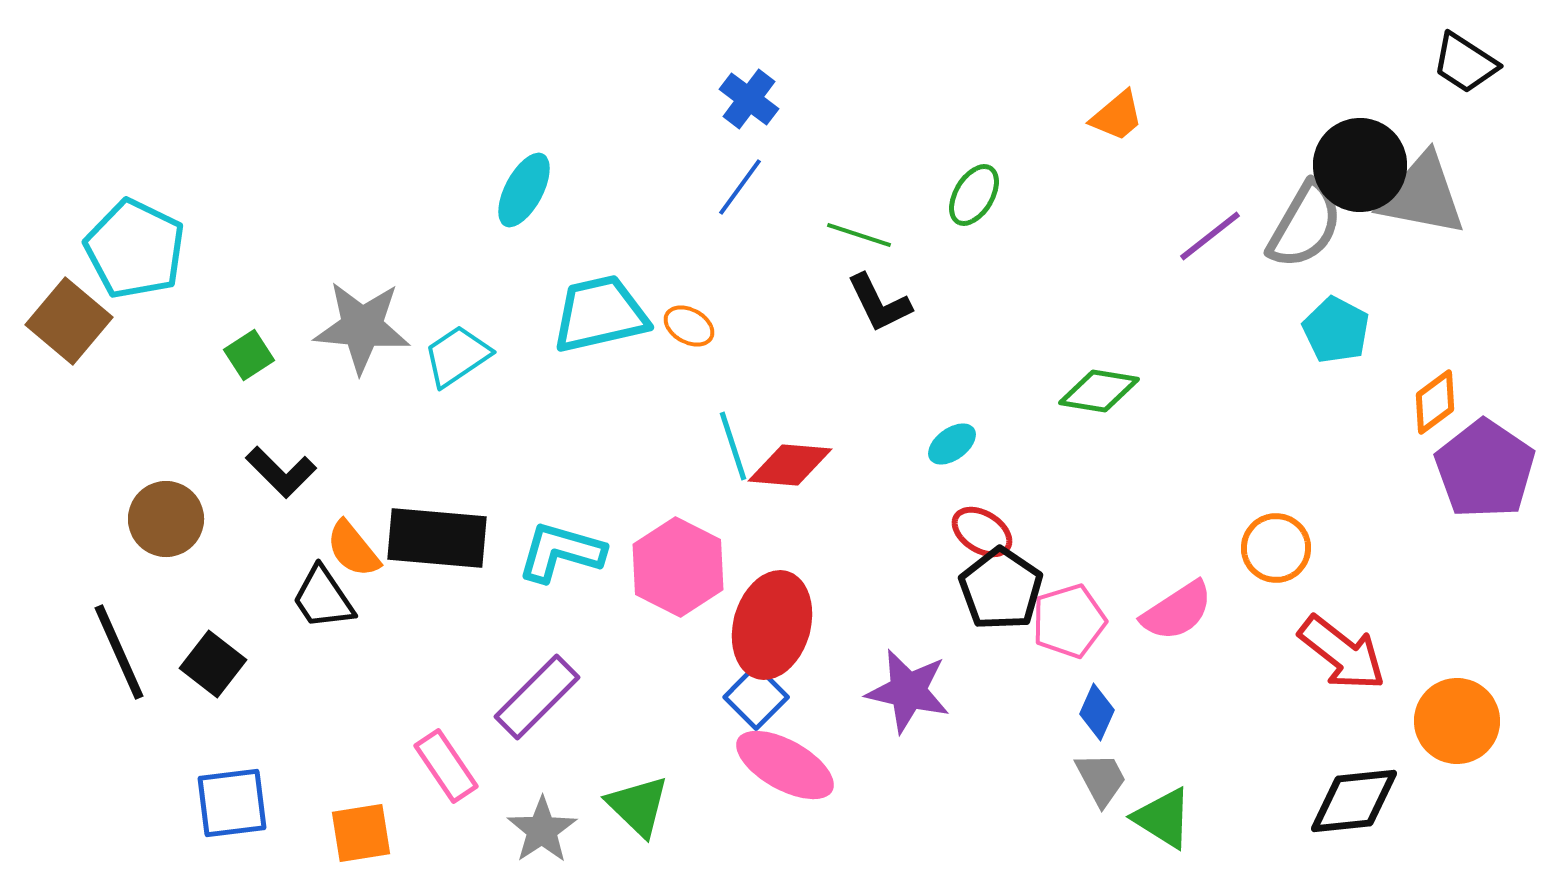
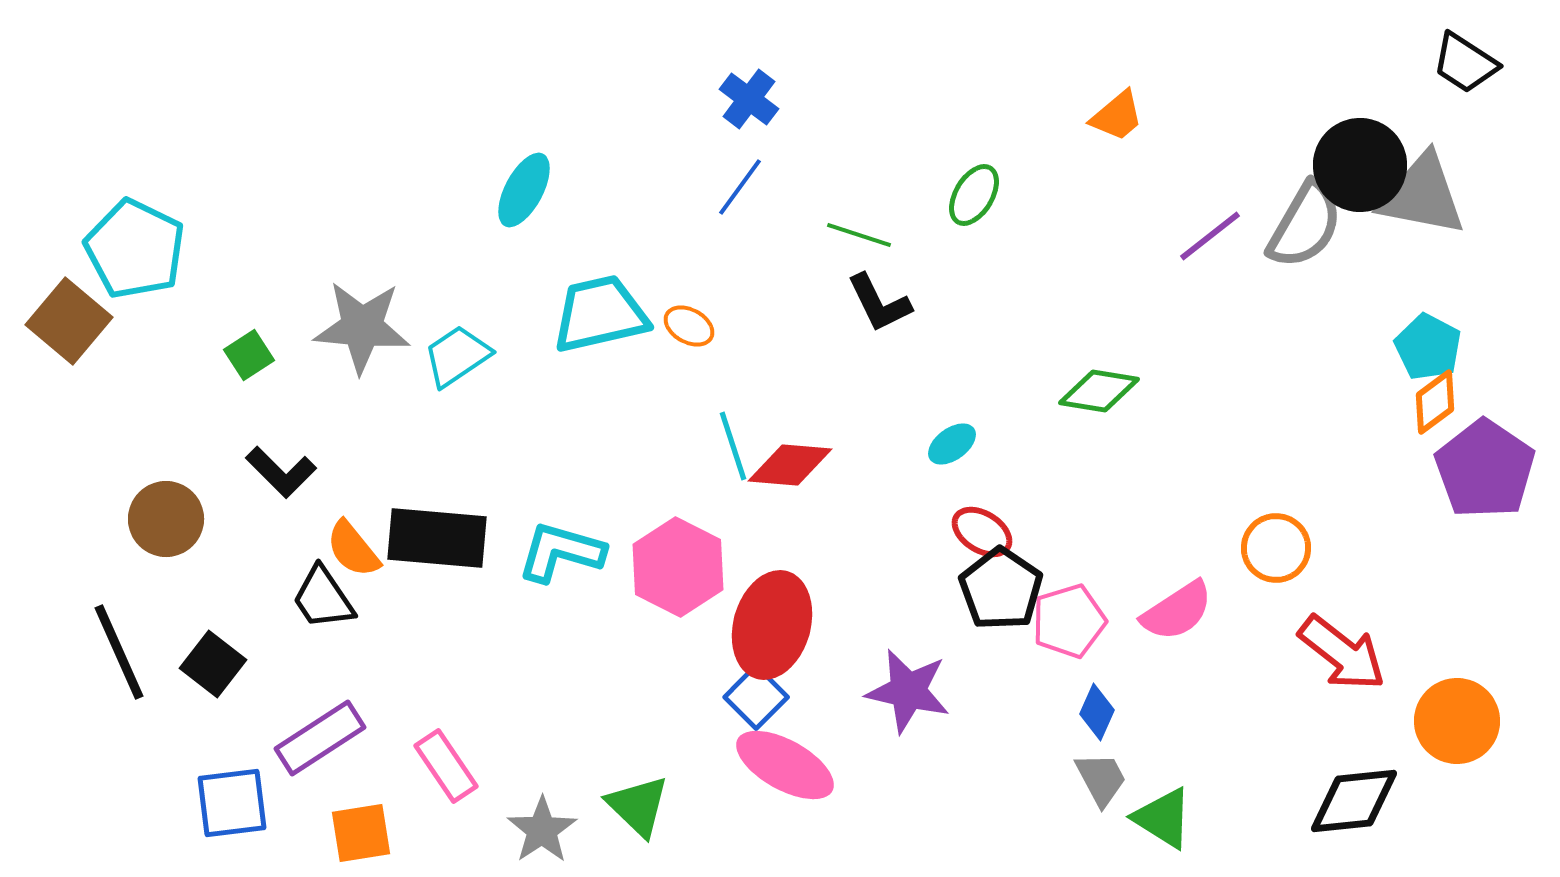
cyan pentagon at (1336, 330): moved 92 px right, 17 px down
purple rectangle at (537, 697): moved 217 px left, 41 px down; rotated 12 degrees clockwise
